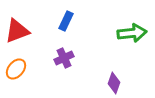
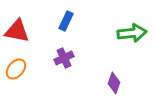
red triangle: rotated 32 degrees clockwise
